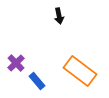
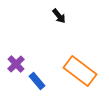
black arrow: rotated 28 degrees counterclockwise
purple cross: moved 1 px down
